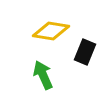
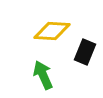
yellow diamond: moved 1 px right; rotated 6 degrees counterclockwise
